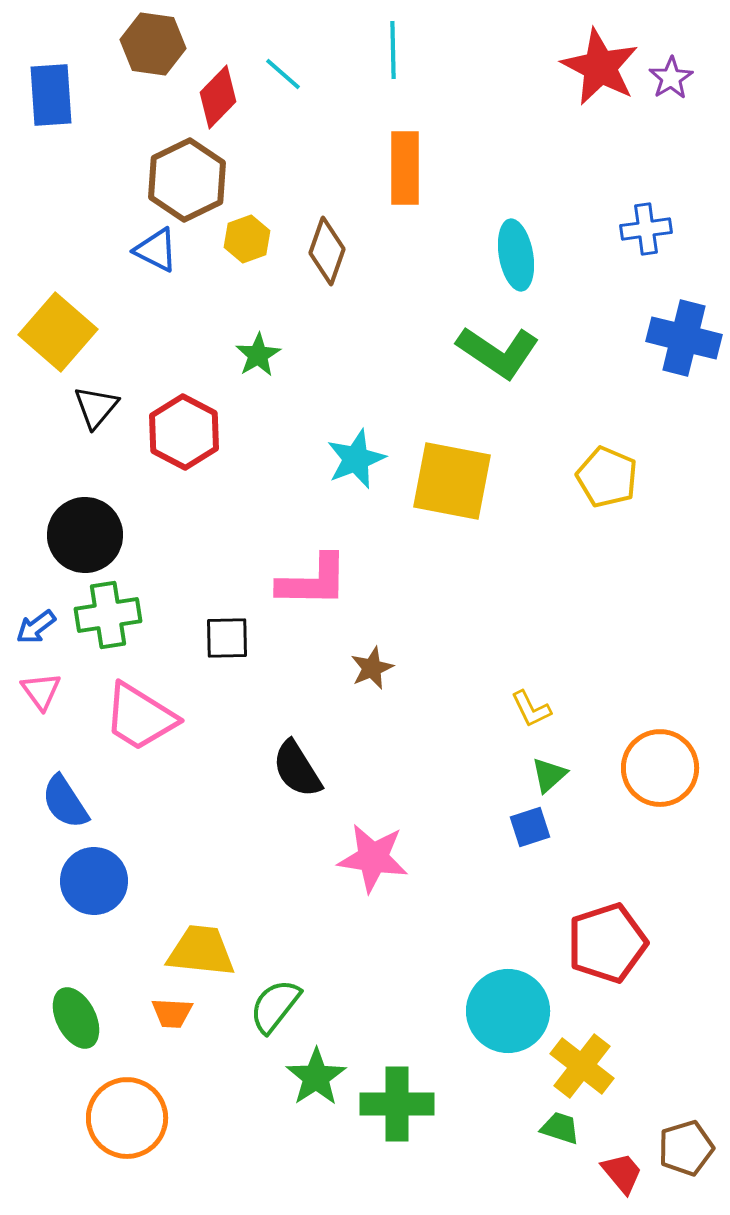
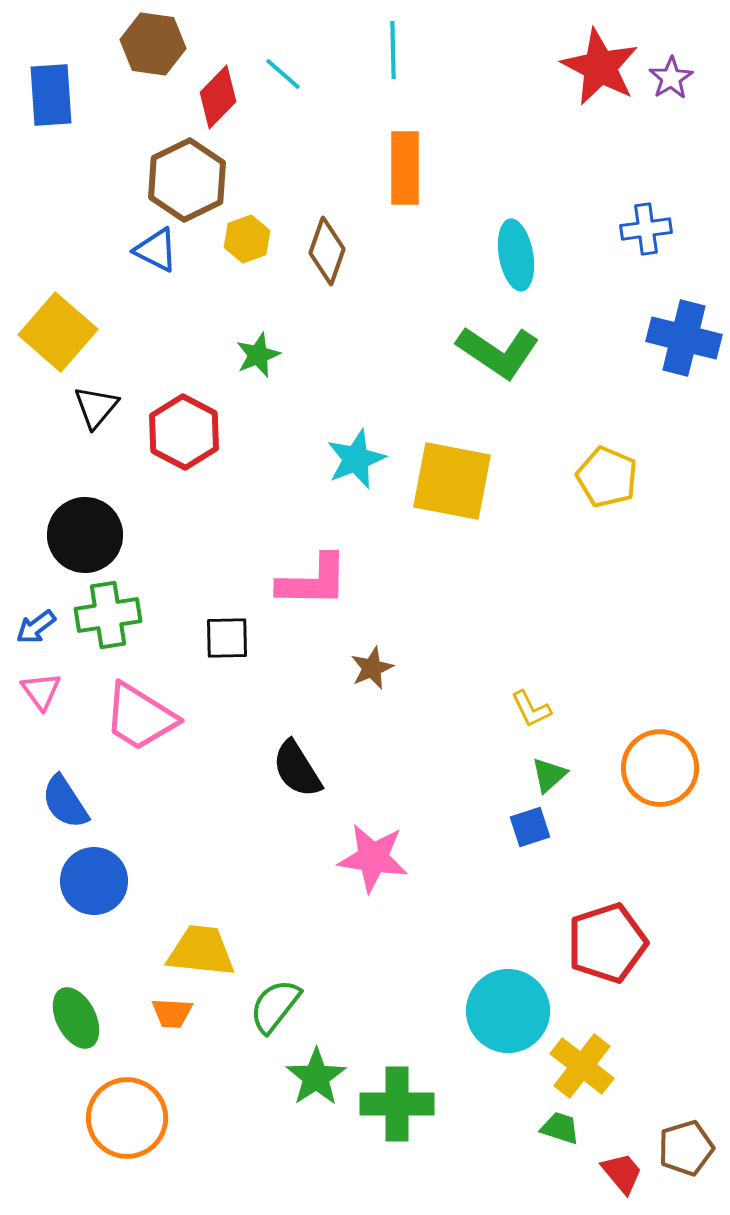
green star at (258, 355): rotated 9 degrees clockwise
